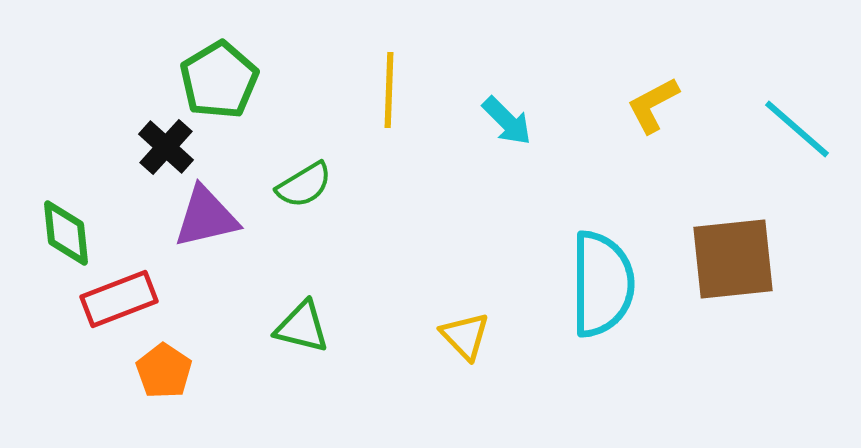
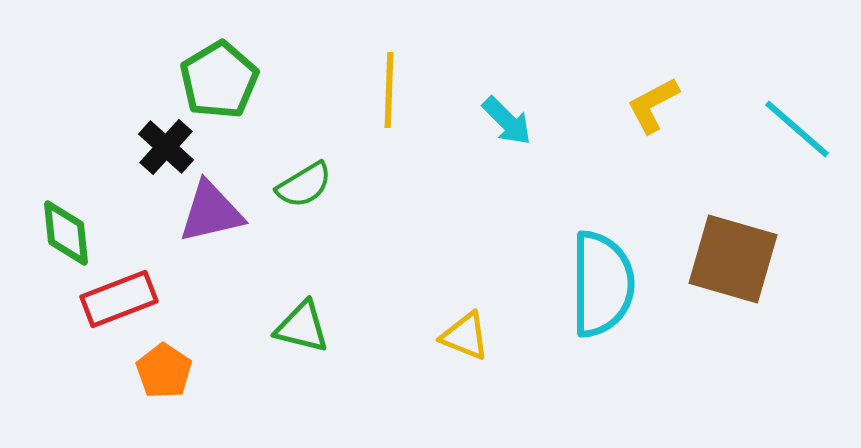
purple triangle: moved 5 px right, 5 px up
brown square: rotated 22 degrees clockwise
yellow triangle: rotated 24 degrees counterclockwise
